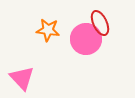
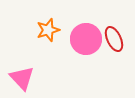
red ellipse: moved 14 px right, 16 px down
orange star: rotated 25 degrees counterclockwise
